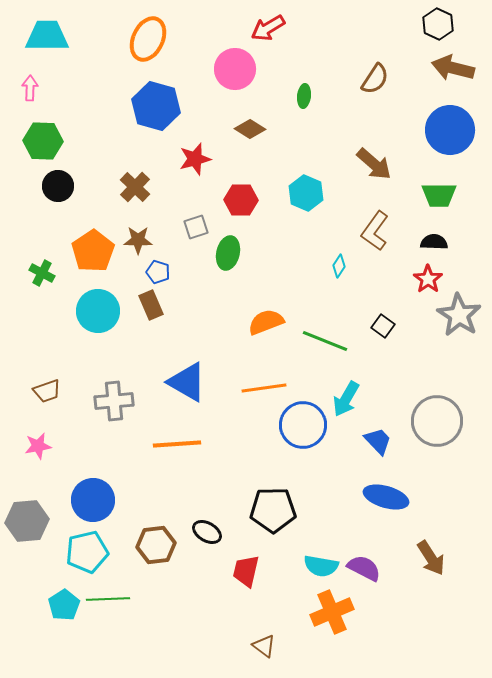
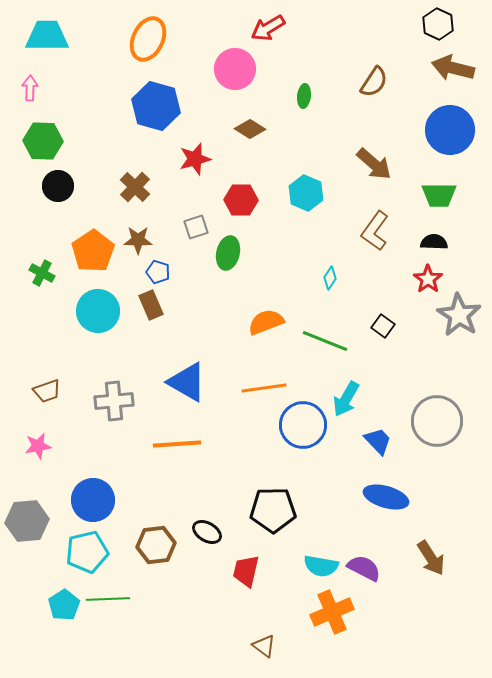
brown semicircle at (375, 79): moved 1 px left, 3 px down
cyan diamond at (339, 266): moved 9 px left, 12 px down
